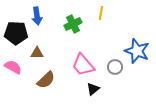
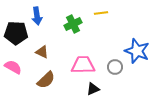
yellow line: rotated 72 degrees clockwise
brown triangle: moved 5 px right, 1 px up; rotated 24 degrees clockwise
pink trapezoid: rotated 130 degrees clockwise
black triangle: rotated 16 degrees clockwise
